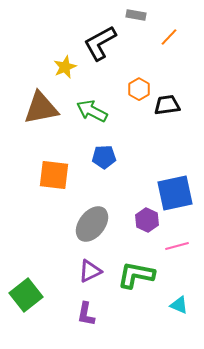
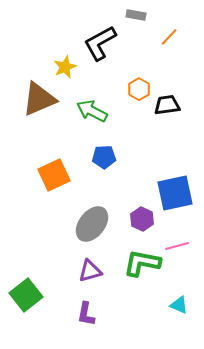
brown triangle: moved 2 px left, 9 px up; rotated 12 degrees counterclockwise
orange square: rotated 32 degrees counterclockwise
purple hexagon: moved 5 px left, 1 px up
purple triangle: rotated 10 degrees clockwise
green L-shape: moved 6 px right, 12 px up
